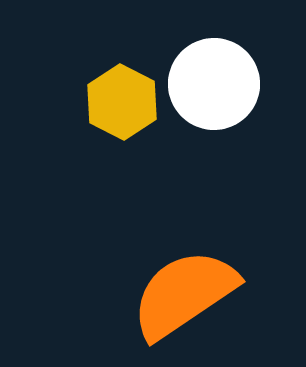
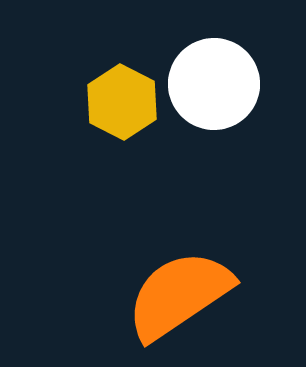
orange semicircle: moved 5 px left, 1 px down
